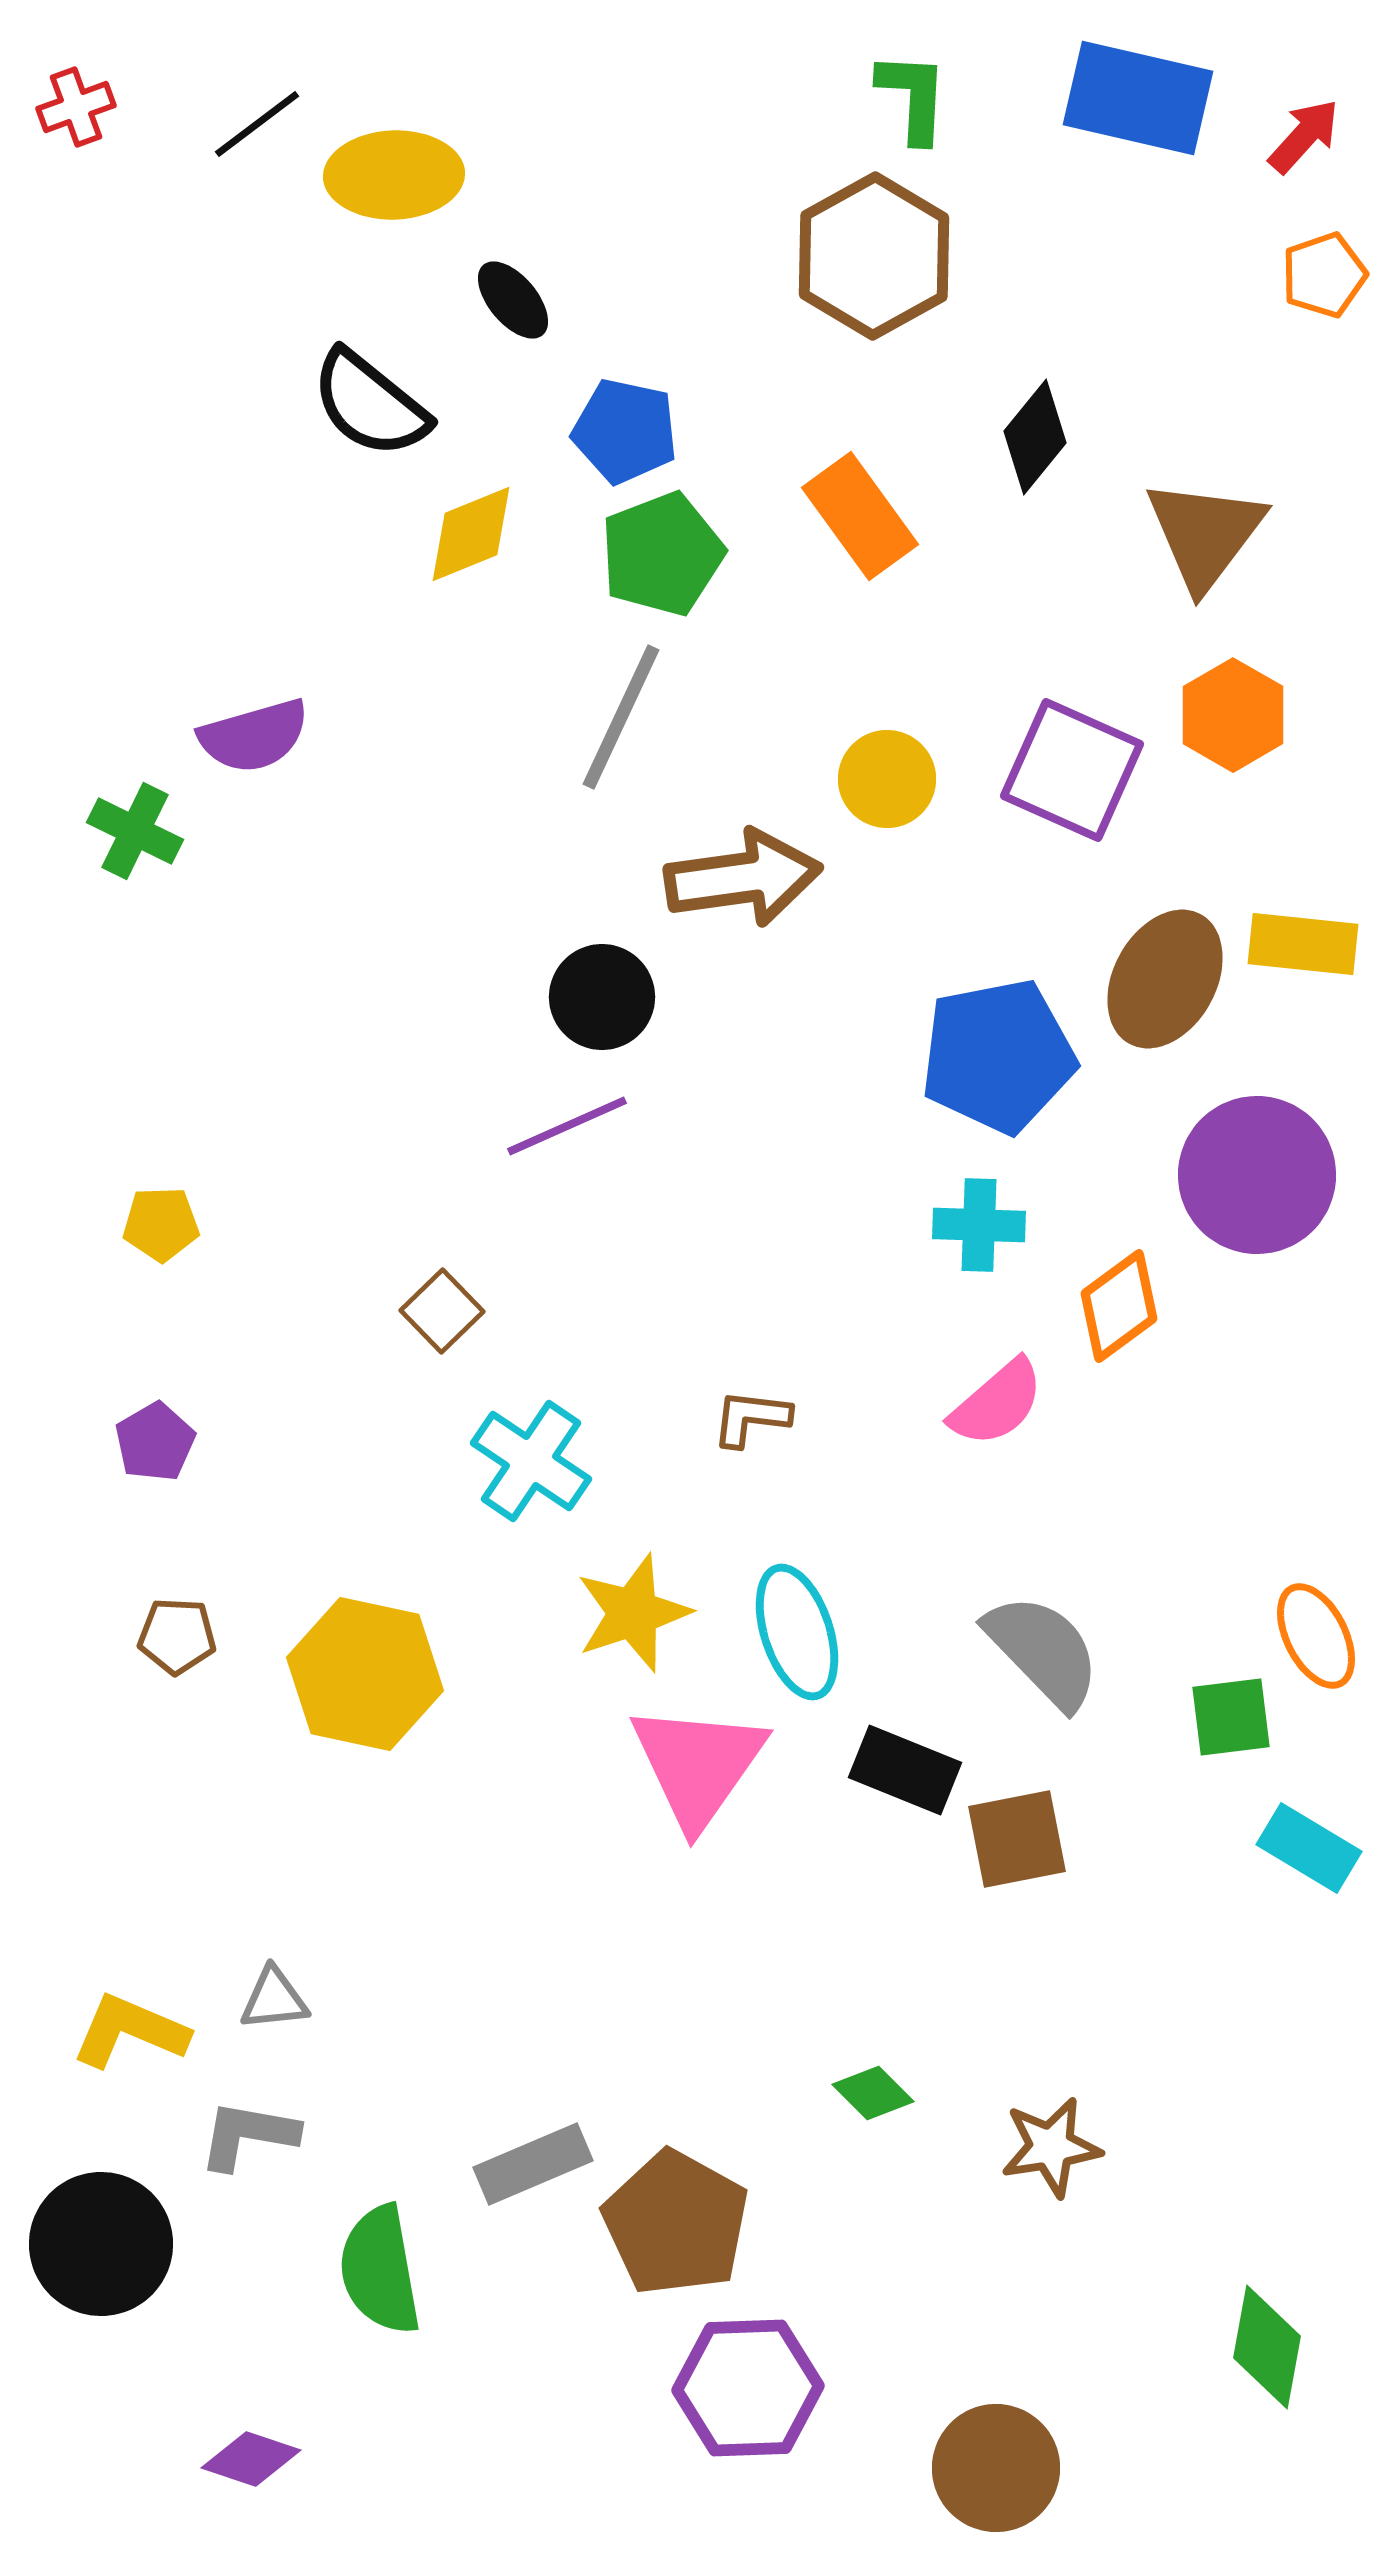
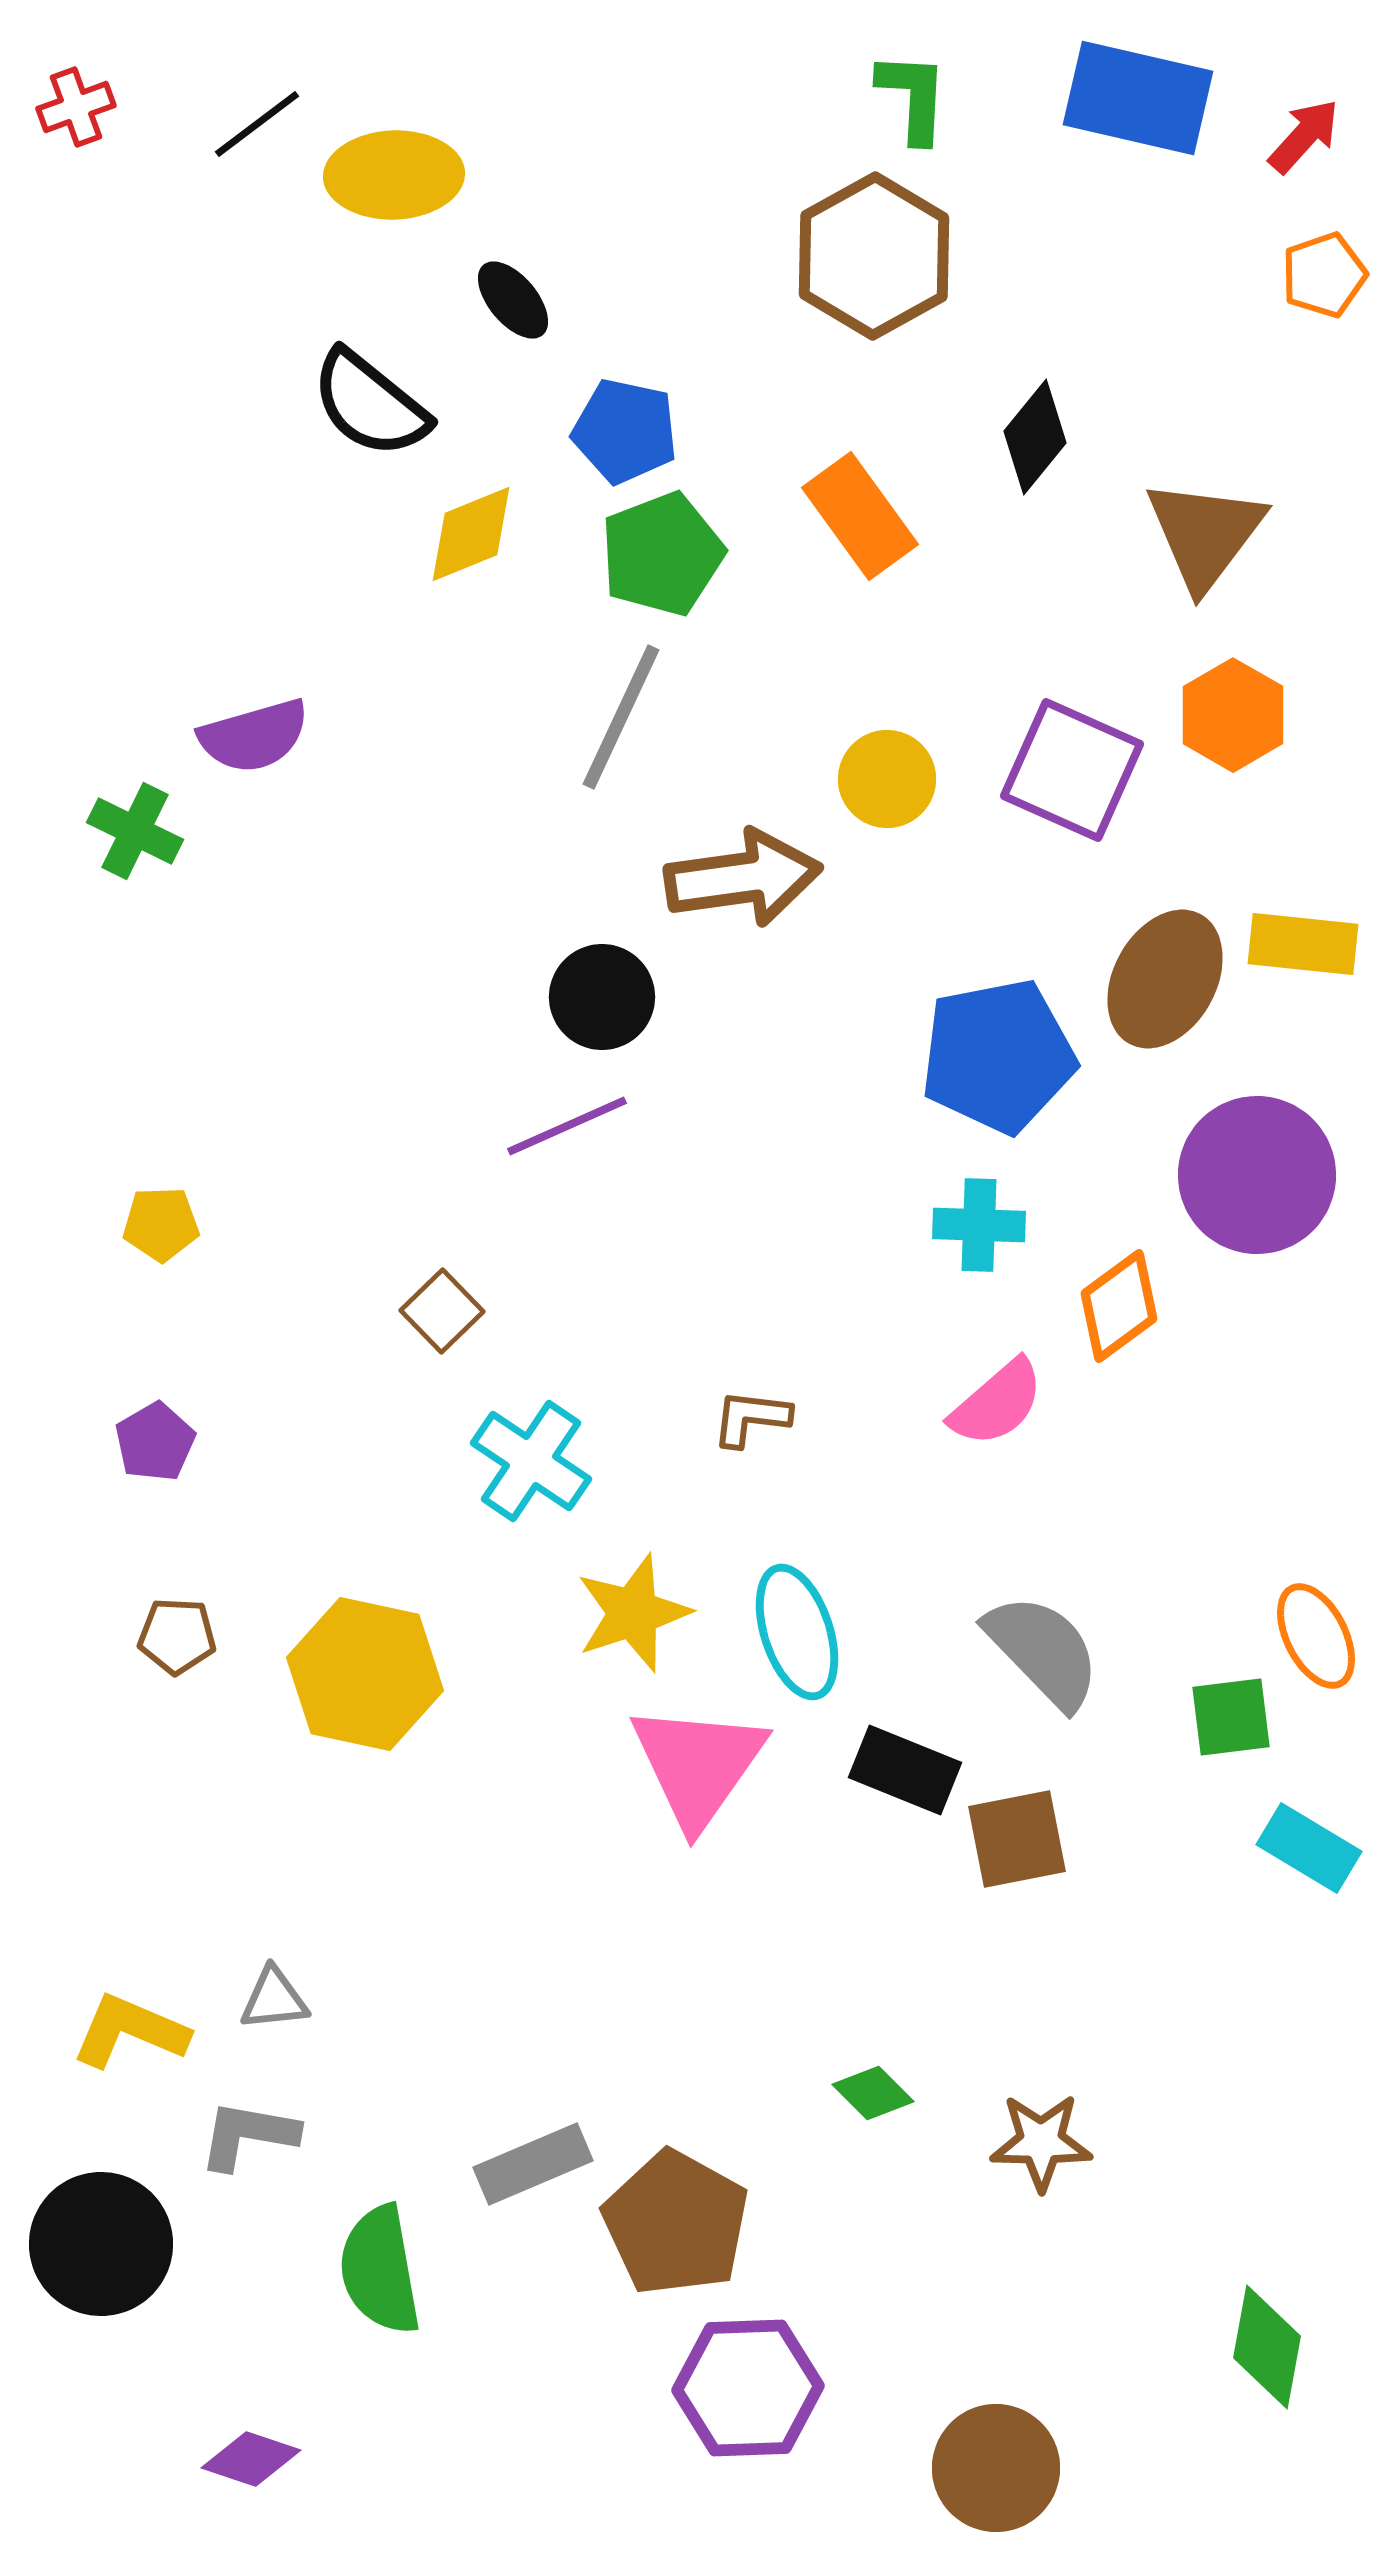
brown star at (1051, 2147): moved 10 px left, 5 px up; rotated 10 degrees clockwise
